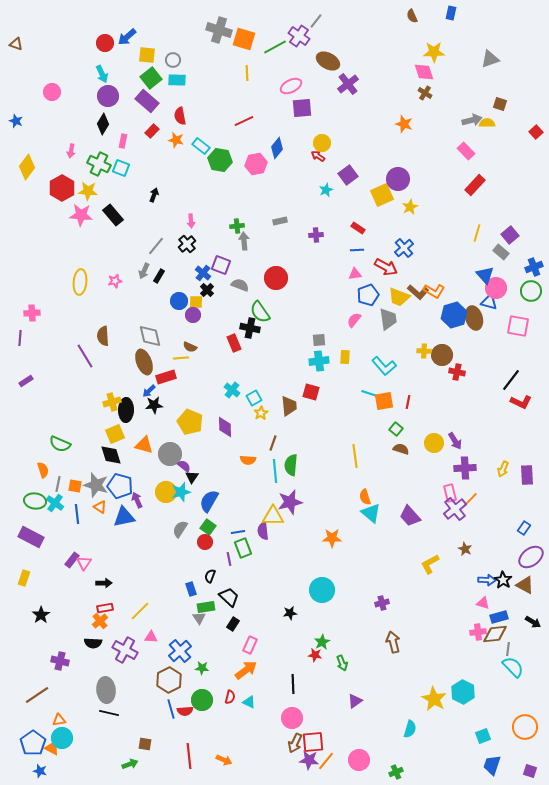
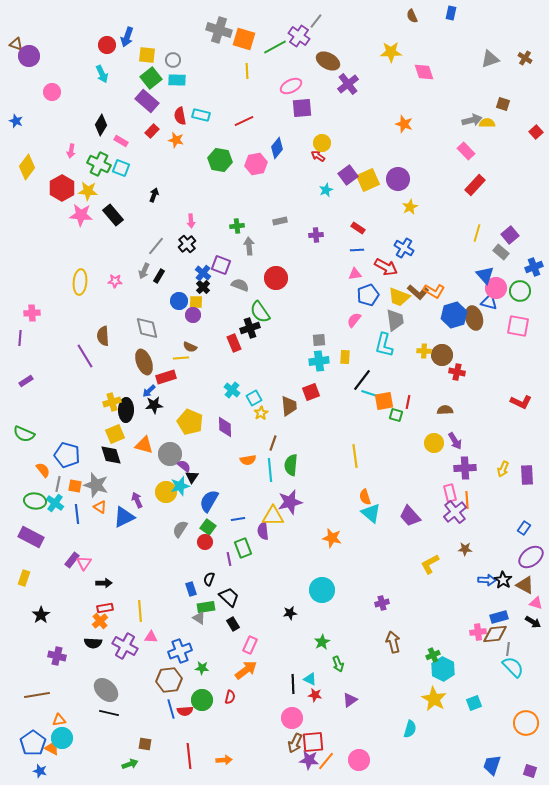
blue arrow at (127, 37): rotated 30 degrees counterclockwise
red circle at (105, 43): moved 2 px right, 2 px down
yellow star at (434, 52): moved 43 px left
yellow line at (247, 73): moved 2 px up
brown cross at (425, 93): moved 100 px right, 35 px up
purple circle at (108, 96): moved 79 px left, 40 px up
brown square at (500, 104): moved 3 px right
black diamond at (103, 124): moved 2 px left, 1 px down
pink rectangle at (123, 141): moved 2 px left; rotated 72 degrees counterclockwise
cyan rectangle at (201, 146): moved 31 px up; rotated 24 degrees counterclockwise
yellow square at (382, 195): moved 14 px left, 15 px up
gray arrow at (244, 241): moved 5 px right, 5 px down
blue cross at (404, 248): rotated 18 degrees counterclockwise
pink star at (115, 281): rotated 16 degrees clockwise
black cross at (207, 290): moved 4 px left, 3 px up
green circle at (531, 291): moved 11 px left
gray trapezoid at (388, 319): moved 7 px right, 1 px down
black cross at (250, 328): rotated 30 degrees counterclockwise
gray diamond at (150, 336): moved 3 px left, 8 px up
cyan L-shape at (384, 366): moved 21 px up; rotated 55 degrees clockwise
black line at (511, 380): moved 149 px left
red square at (311, 392): rotated 36 degrees counterclockwise
green square at (396, 429): moved 14 px up; rotated 24 degrees counterclockwise
green semicircle at (60, 444): moved 36 px left, 10 px up
brown semicircle at (401, 449): moved 44 px right, 39 px up; rotated 21 degrees counterclockwise
orange semicircle at (248, 460): rotated 14 degrees counterclockwise
orange semicircle at (43, 470): rotated 21 degrees counterclockwise
cyan line at (275, 471): moved 5 px left, 1 px up
blue pentagon at (120, 486): moved 53 px left, 31 px up
cyan star at (181, 492): moved 1 px left, 6 px up
orange line at (470, 500): moved 3 px left; rotated 48 degrees counterclockwise
purple cross at (455, 509): moved 3 px down
blue triangle at (124, 517): rotated 15 degrees counterclockwise
blue line at (238, 532): moved 13 px up
orange star at (332, 538): rotated 12 degrees clockwise
brown star at (465, 549): rotated 24 degrees counterclockwise
black semicircle at (210, 576): moved 1 px left, 3 px down
pink triangle at (483, 603): moved 53 px right
yellow line at (140, 611): rotated 50 degrees counterclockwise
gray triangle at (199, 618): rotated 24 degrees counterclockwise
black rectangle at (233, 624): rotated 64 degrees counterclockwise
purple cross at (125, 650): moved 4 px up
blue cross at (180, 651): rotated 20 degrees clockwise
red star at (315, 655): moved 40 px down
purple cross at (60, 661): moved 3 px left, 5 px up
green arrow at (342, 663): moved 4 px left, 1 px down
brown hexagon at (169, 680): rotated 20 degrees clockwise
gray ellipse at (106, 690): rotated 40 degrees counterclockwise
cyan hexagon at (463, 692): moved 20 px left, 23 px up
brown line at (37, 695): rotated 25 degrees clockwise
purple triangle at (355, 701): moved 5 px left, 1 px up
cyan triangle at (249, 702): moved 61 px right, 23 px up
orange circle at (525, 727): moved 1 px right, 4 px up
cyan square at (483, 736): moved 9 px left, 33 px up
orange arrow at (224, 760): rotated 28 degrees counterclockwise
green cross at (396, 772): moved 37 px right, 117 px up
